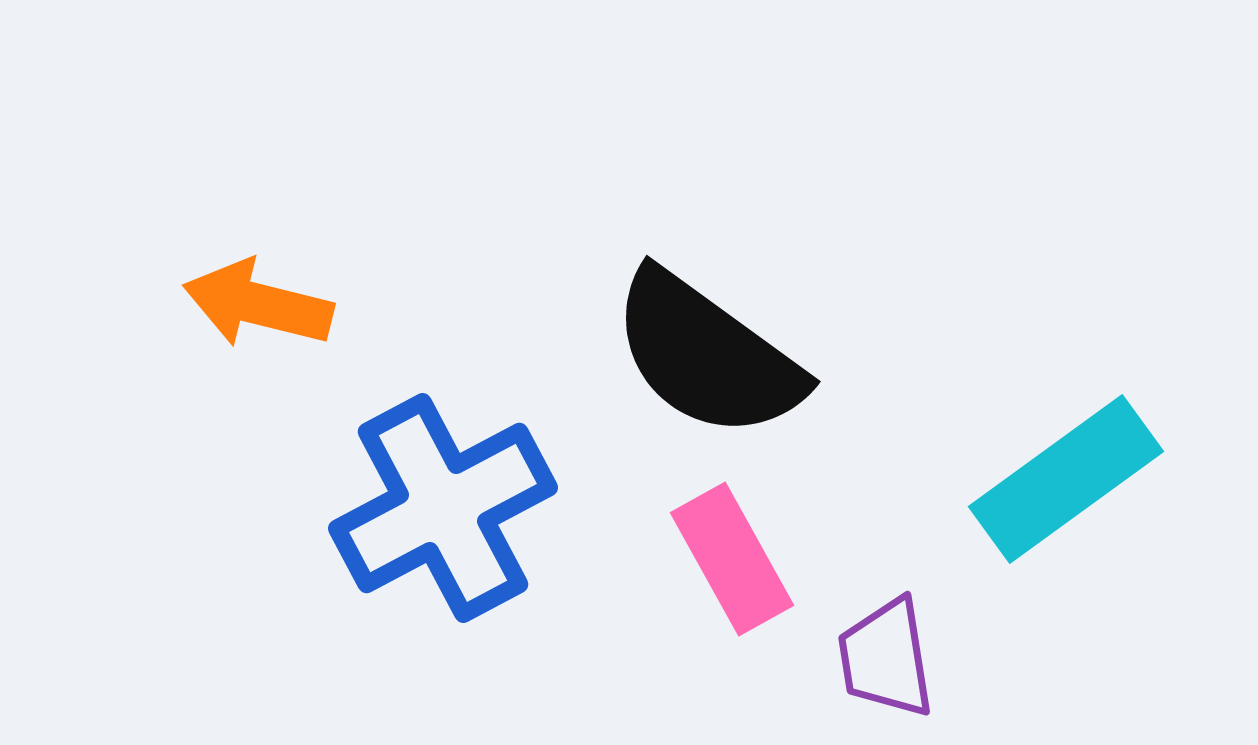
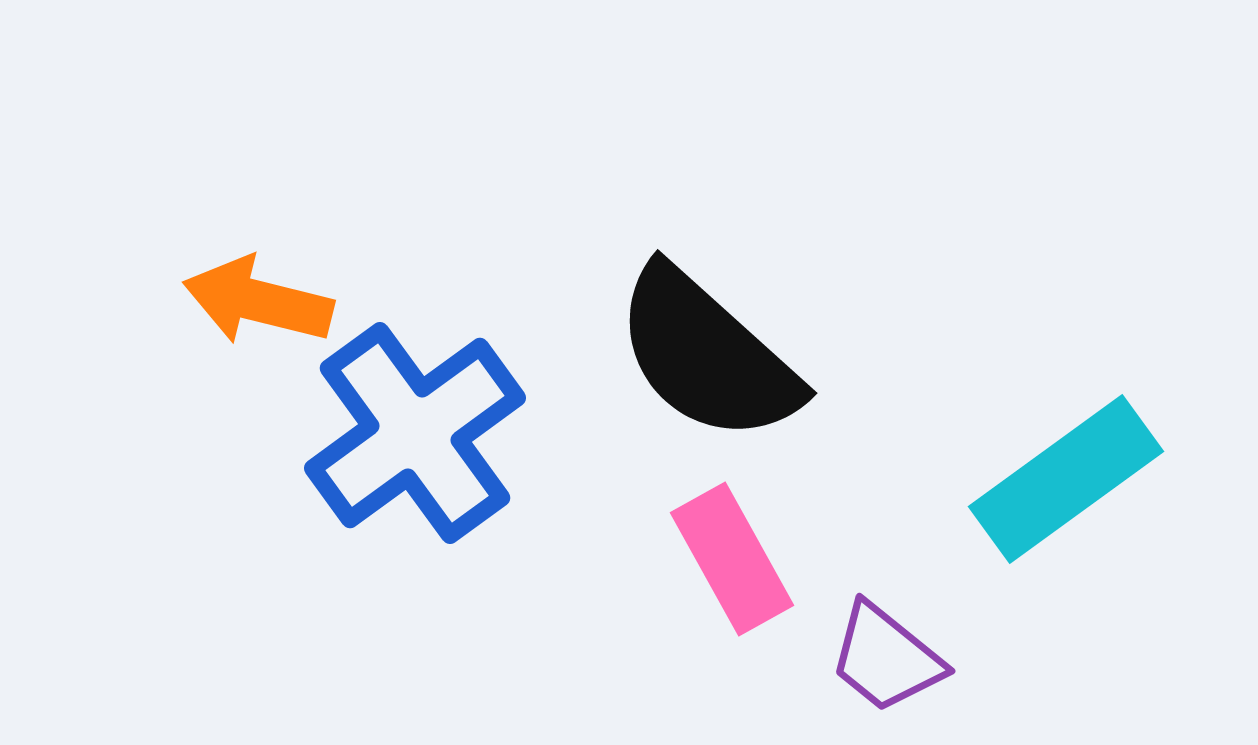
orange arrow: moved 3 px up
black semicircle: rotated 6 degrees clockwise
blue cross: moved 28 px left, 75 px up; rotated 8 degrees counterclockwise
purple trapezoid: rotated 42 degrees counterclockwise
